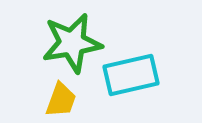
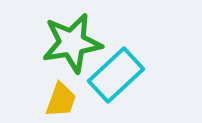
cyan rectangle: moved 15 px left; rotated 30 degrees counterclockwise
